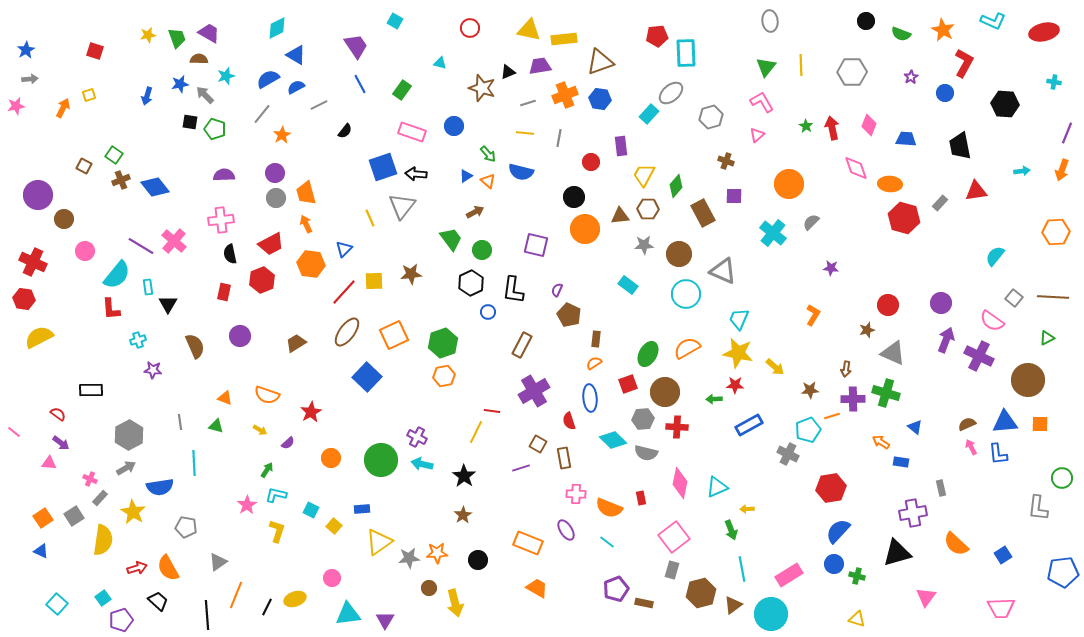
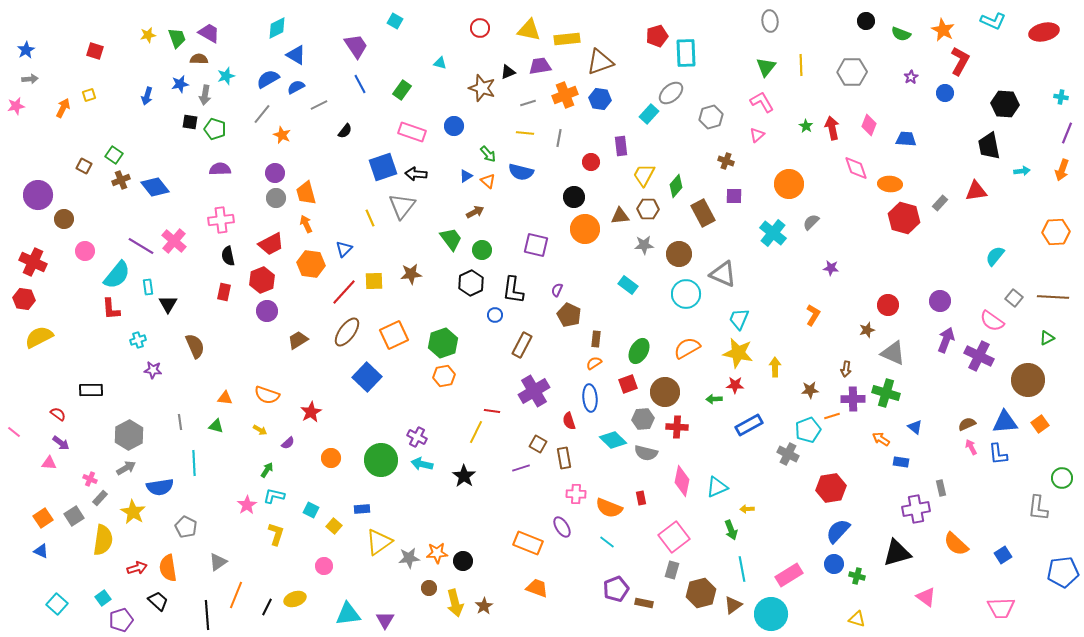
red circle at (470, 28): moved 10 px right
red pentagon at (657, 36): rotated 10 degrees counterclockwise
yellow rectangle at (564, 39): moved 3 px right
red L-shape at (964, 63): moved 4 px left, 2 px up
cyan cross at (1054, 82): moved 7 px right, 15 px down
gray arrow at (205, 95): rotated 126 degrees counterclockwise
orange star at (282, 135): rotated 18 degrees counterclockwise
black trapezoid at (960, 146): moved 29 px right
purple semicircle at (224, 175): moved 4 px left, 6 px up
black semicircle at (230, 254): moved 2 px left, 2 px down
gray triangle at (723, 271): moved 3 px down
purple circle at (941, 303): moved 1 px left, 2 px up
blue circle at (488, 312): moved 7 px right, 3 px down
purple circle at (240, 336): moved 27 px right, 25 px up
brown trapezoid at (296, 343): moved 2 px right, 3 px up
green ellipse at (648, 354): moved 9 px left, 3 px up
yellow arrow at (775, 367): rotated 132 degrees counterclockwise
orange triangle at (225, 398): rotated 14 degrees counterclockwise
orange square at (1040, 424): rotated 36 degrees counterclockwise
orange arrow at (881, 442): moved 3 px up
pink diamond at (680, 483): moved 2 px right, 2 px up
cyan L-shape at (276, 495): moved 2 px left, 1 px down
purple cross at (913, 513): moved 3 px right, 4 px up
brown star at (463, 515): moved 21 px right, 91 px down
gray pentagon at (186, 527): rotated 15 degrees clockwise
purple ellipse at (566, 530): moved 4 px left, 3 px up
yellow L-shape at (277, 531): moved 1 px left, 3 px down
black circle at (478, 560): moved 15 px left, 1 px down
orange semicircle at (168, 568): rotated 20 degrees clockwise
pink circle at (332, 578): moved 8 px left, 12 px up
orange trapezoid at (537, 588): rotated 10 degrees counterclockwise
pink triangle at (926, 597): rotated 30 degrees counterclockwise
